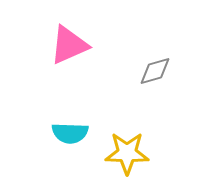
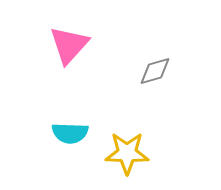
pink triangle: rotated 24 degrees counterclockwise
